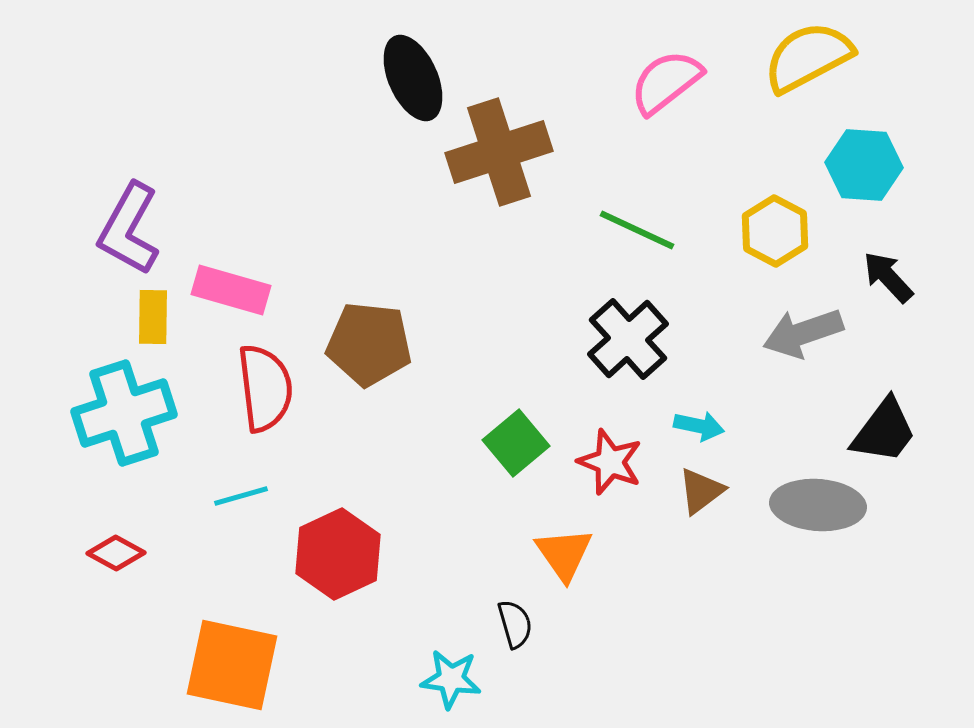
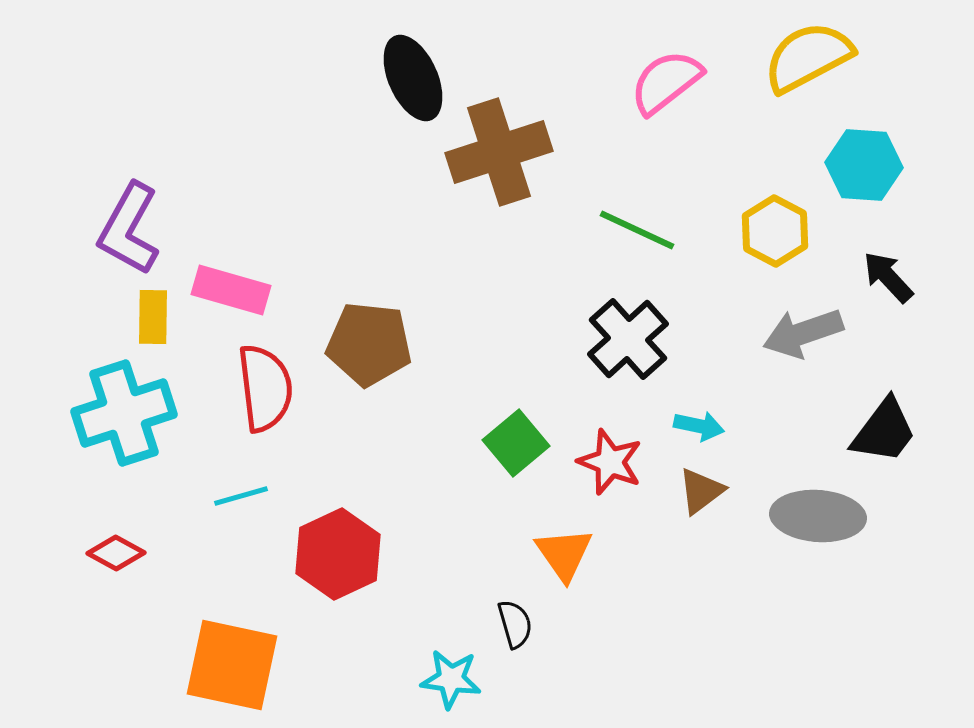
gray ellipse: moved 11 px down
